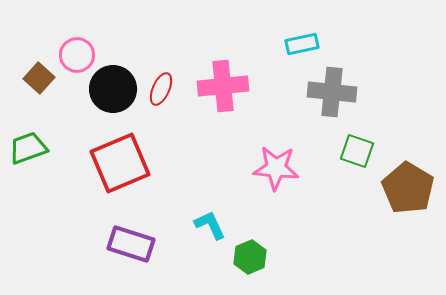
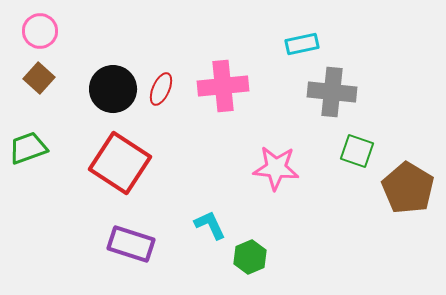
pink circle: moved 37 px left, 24 px up
red square: rotated 34 degrees counterclockwise
